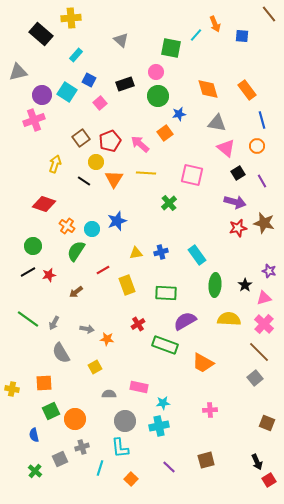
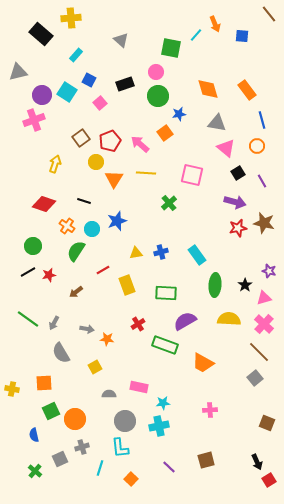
black line at (84, 181): moved 20 px down; rotated 16 degrees counterclockwise
